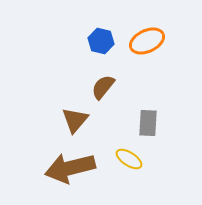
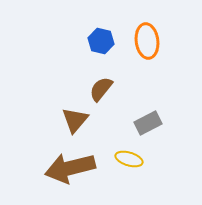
orange ellipse: rotated 72 degrees counterclockwise
brown semicircle: moved 2 px left, 2 px down
gray rectangle: rotated 60 degrees clockwise
yellow ellipse: rotated 16 degrees counterclockwise
